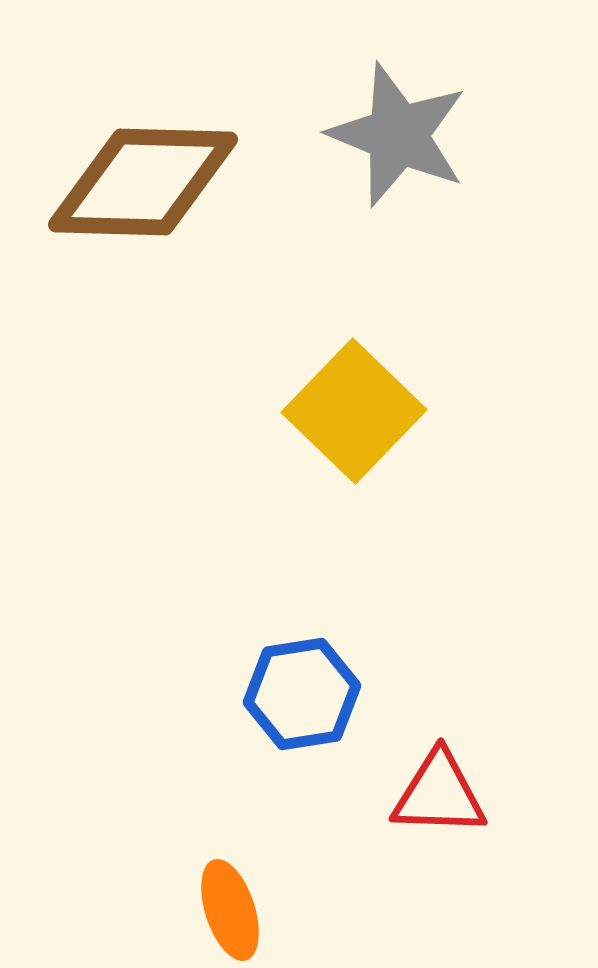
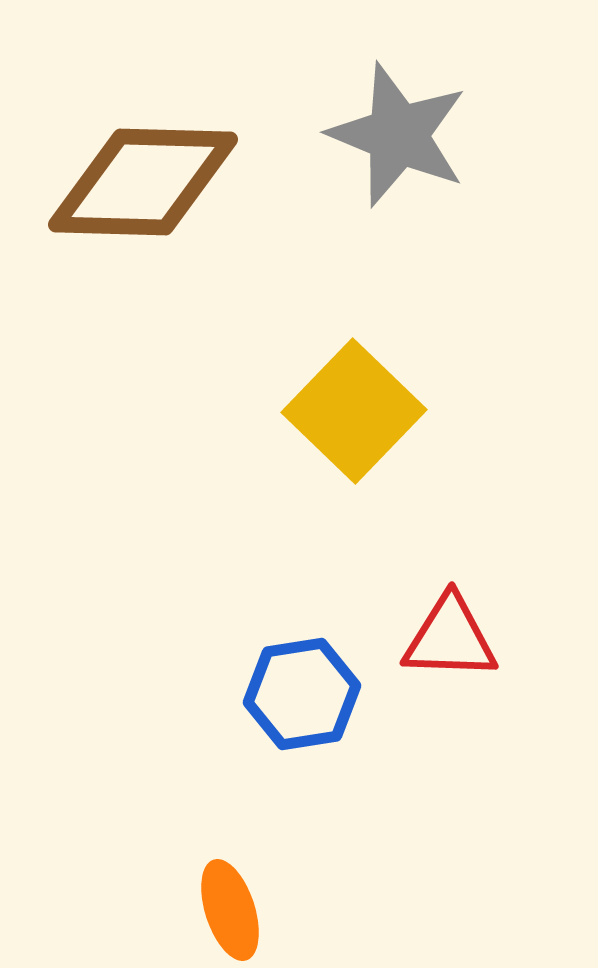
red triangle: moved 11 px right, 156 px up
